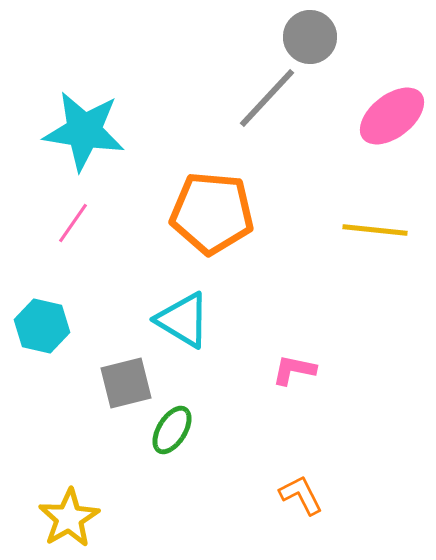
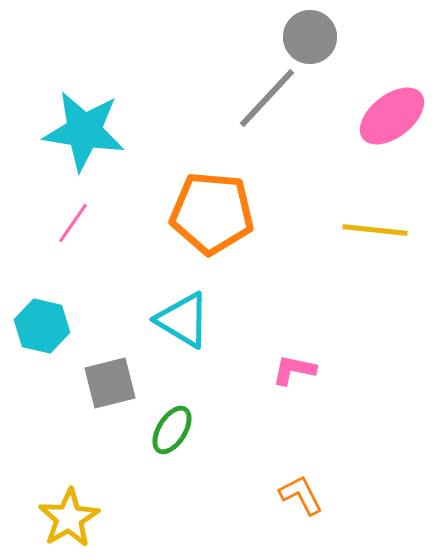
gray square: moved 16 px left
